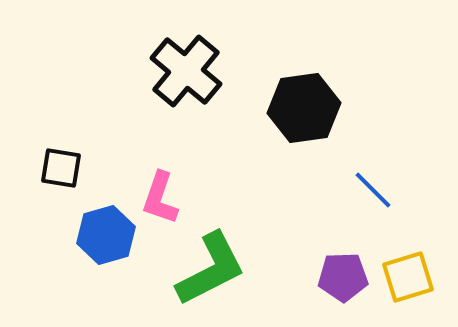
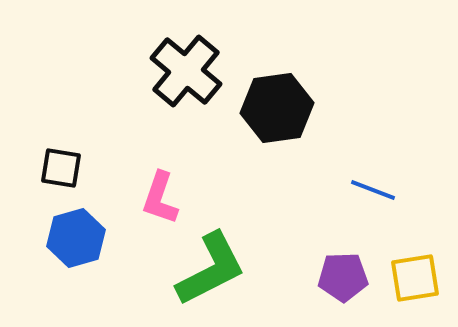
black hexagon: moved 27 px left
blue line: rotated 24 degrees counterclockwise
blue hexagon: moved 30 px left, 3 px down
yellow square: moved 7 px right, 1 px down; rotated 8 degrees clockwise
